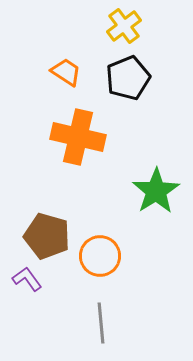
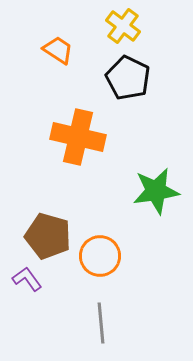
yellow cross: moved 1 px left; rotated 16 degrees counterclockwise
orange trapezoid: moved 8 px left, 22 px up
black pentagon: rotated 24 degrees counterclockwise
green star: rotated 24 degrees clockwise
brown pentagon: moved 1 px right
